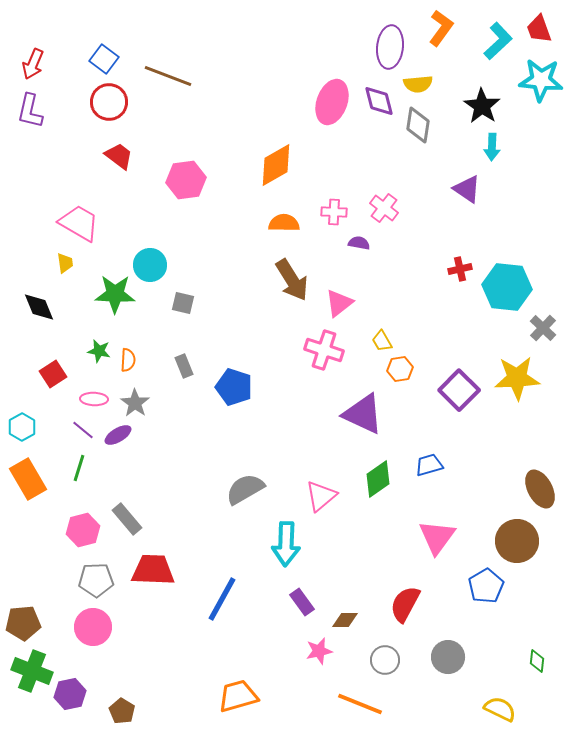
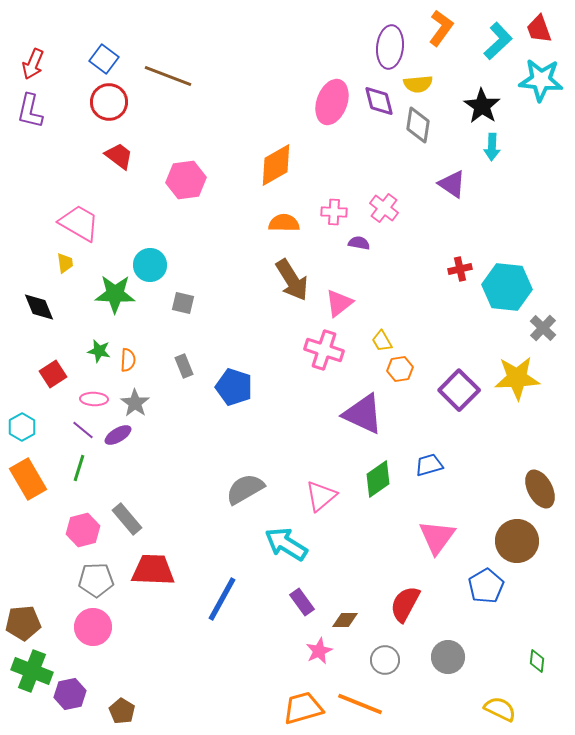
purple triangle at (467, 189): moved 15 px left, 5 px up
cyan arrow at (286, 544): rotated 120 degrees clockwise
pink star at (319, 651): rotated 12 degrees counterclockwise
orange trapezoid at (238, 696): moved 65 px right, 12 px down
